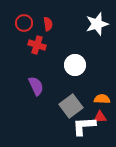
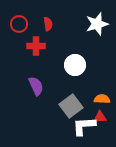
red circle: moved 5 px left, 1 px down
red cross: moved 1 px left, 1 px down; rotated 18 degrees counterclockwise
